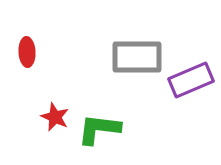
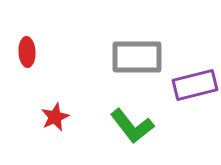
purple rectangle: moved 4 px right, 5 px down; rotated 9 degrees clockwise
red star: rotated 24 degrees clockwise
green L-shape: moved 33 px right, 3 px up; rotated 135 degrees counterclockwise
